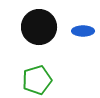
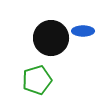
black circle: moved 12 px right, 11 px down
